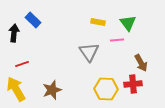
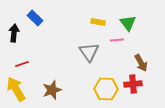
blue rectangle: moved 2 px right, 2 px up
